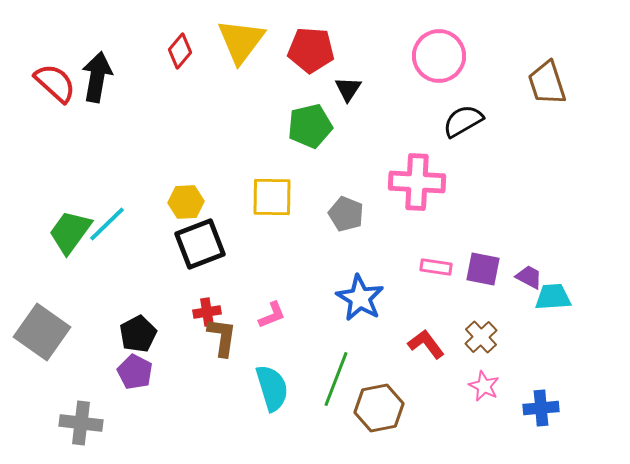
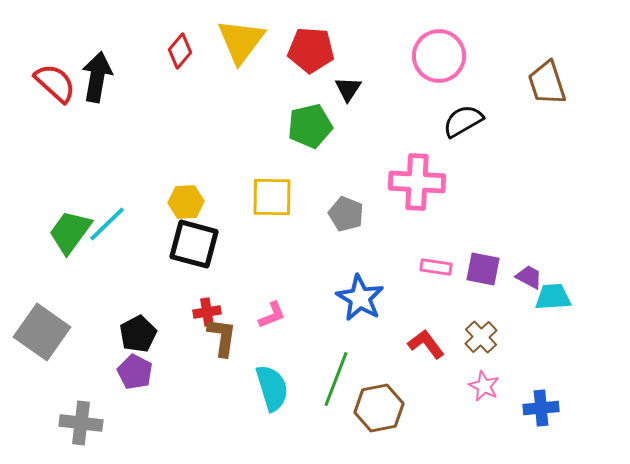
black square: moved 6 px left; rotated 36 degrees clockwise
